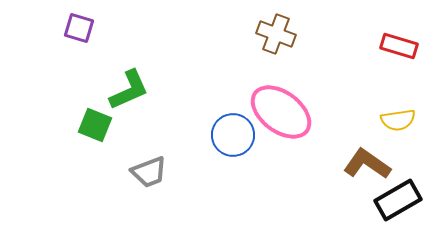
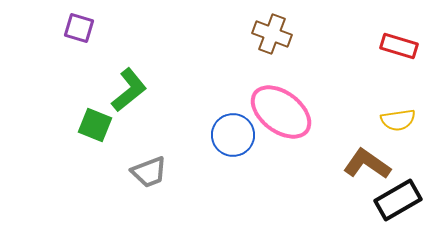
brown cross: moved 4 px left
green L-shape: rotated 15 degrees counterclockwise
